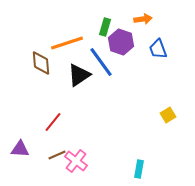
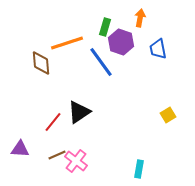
orange arrow: moved 3 px left, 1 px up; rotated 72 degrees counterclockwise
blue trapezoid: rotated 10 degrees clockwise
black triangle: moved 37 px down
